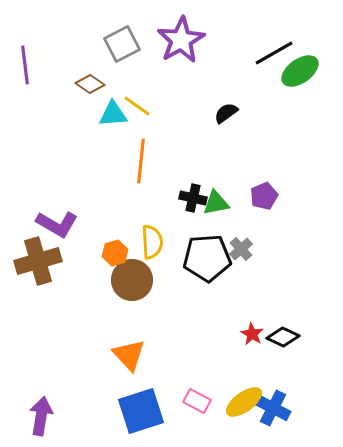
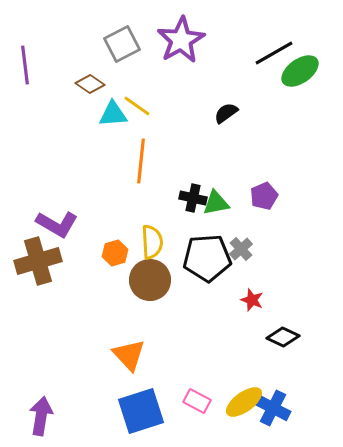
brown circle: moved 18 px right
red star: moved 34 px up; rotated 10 degrees counterclockwise
